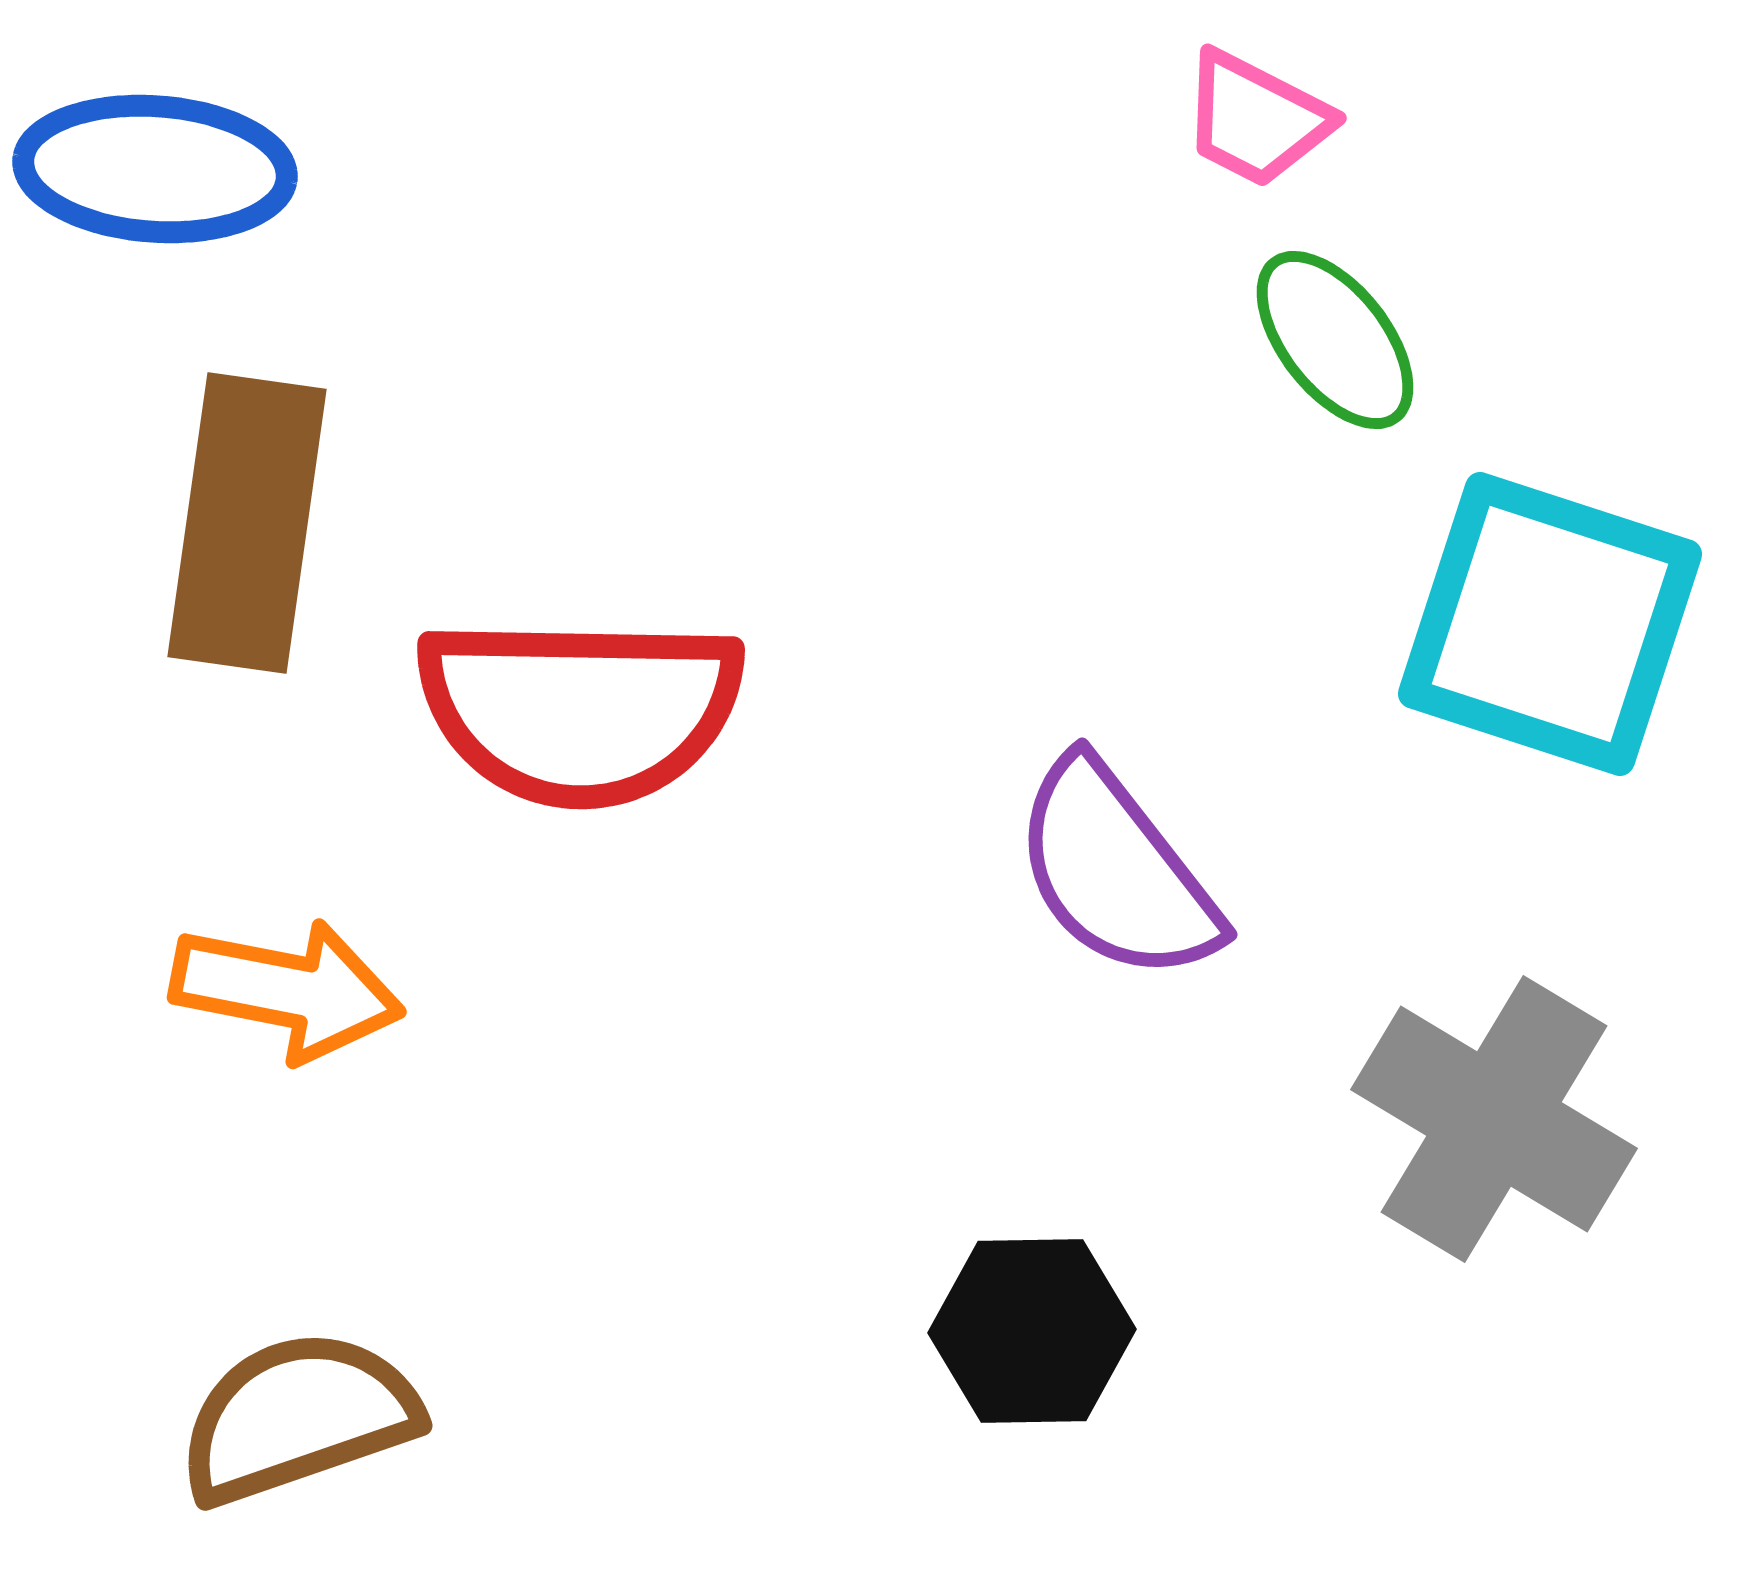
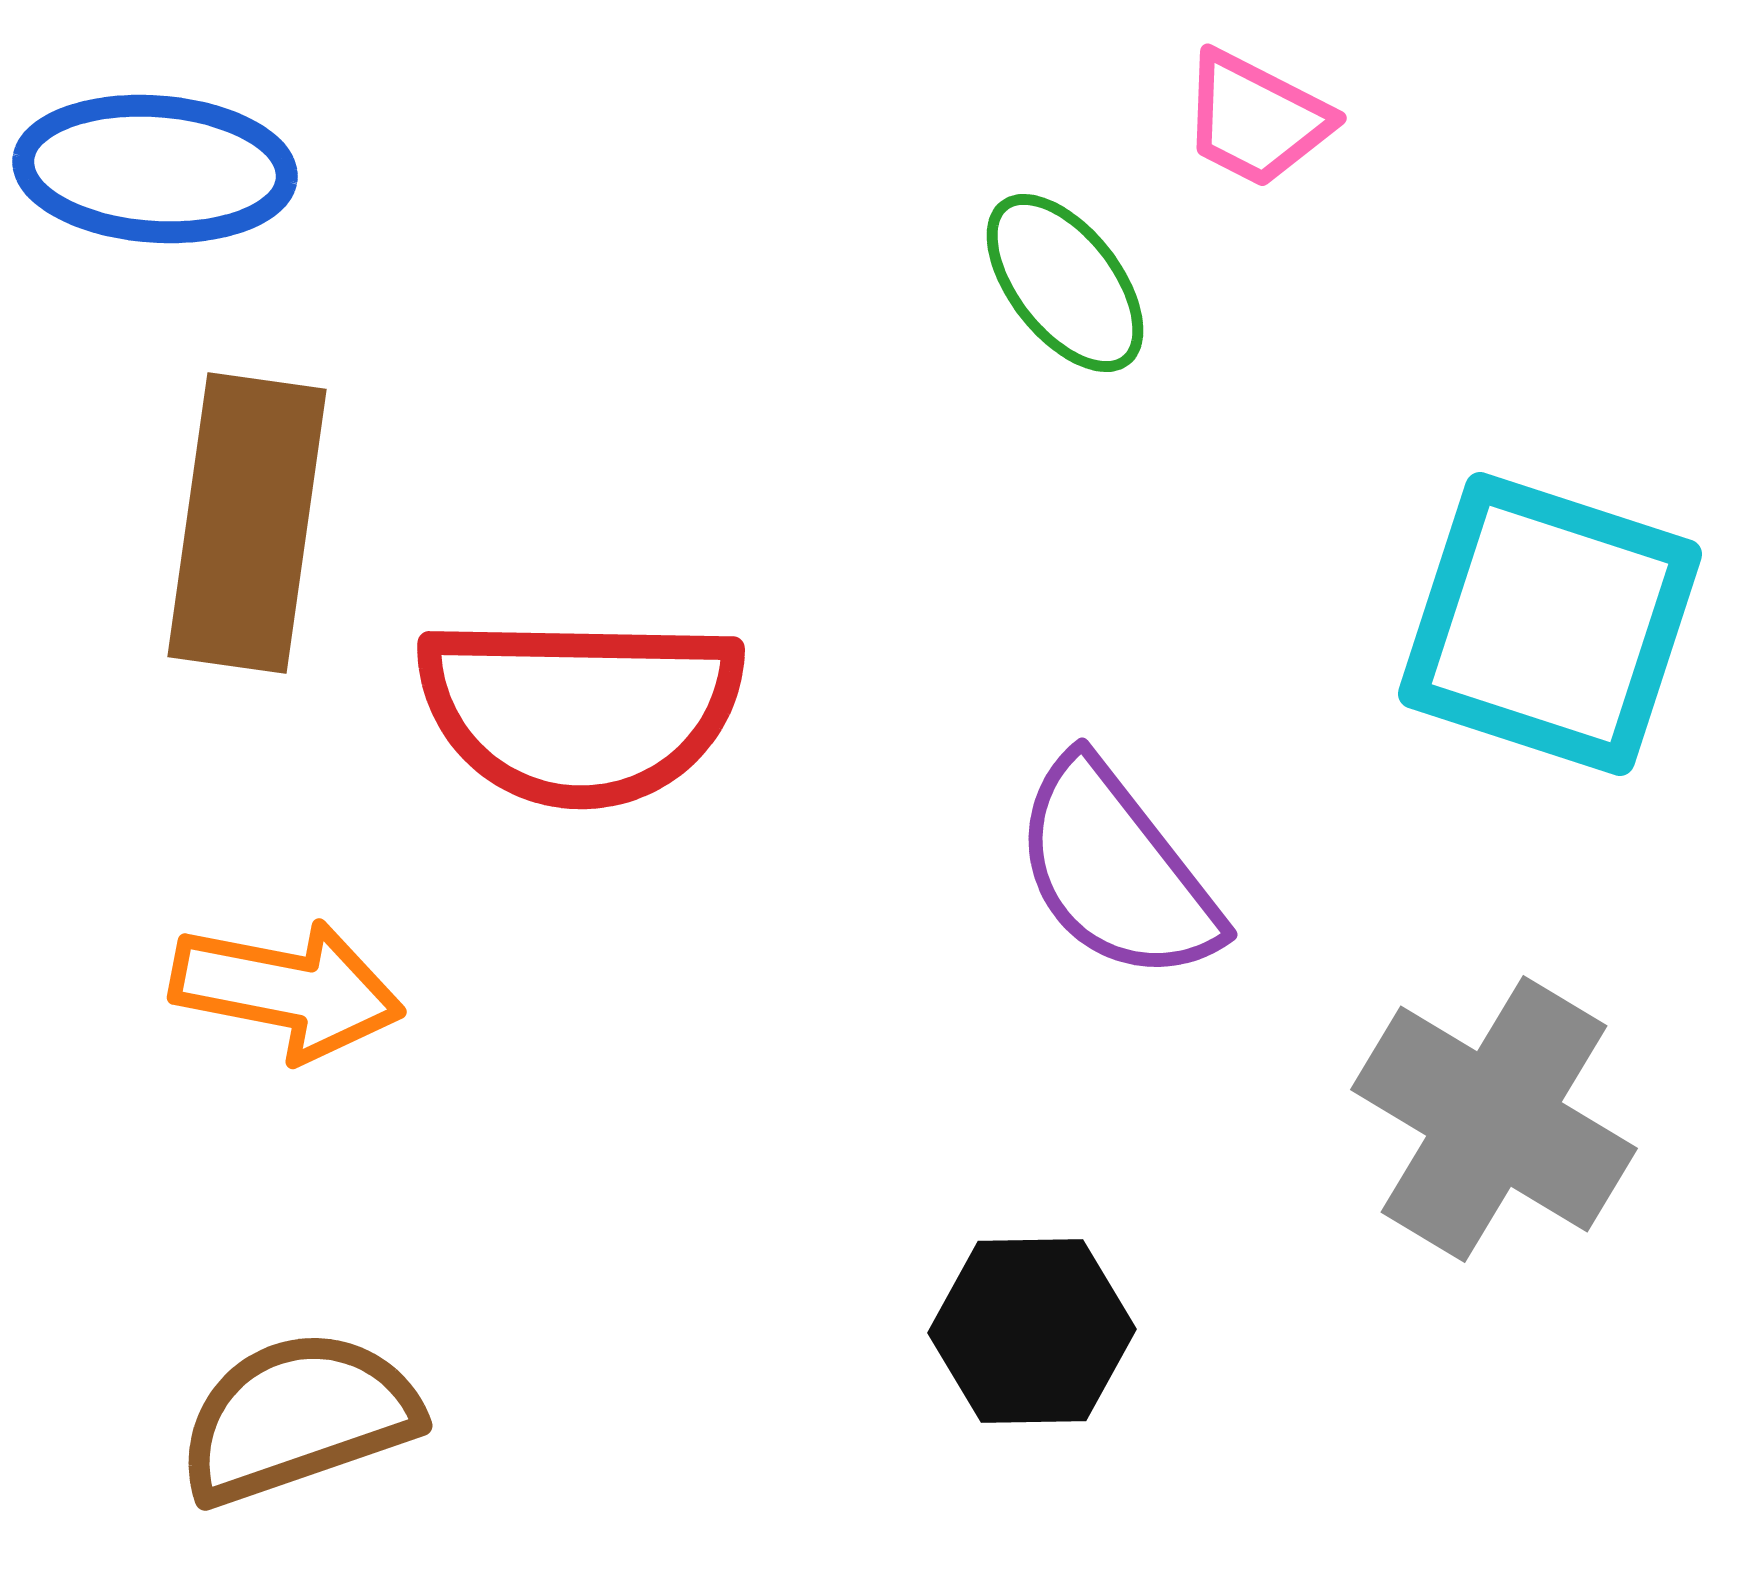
green ellipse: moved 270 px left, 57 px up
